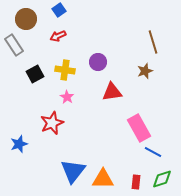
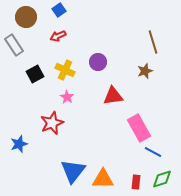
brown circle: moved 2 px up
yellow cross: rotated 18 degrees clockwise
red triangle: moved 1 px right, 4 px down
